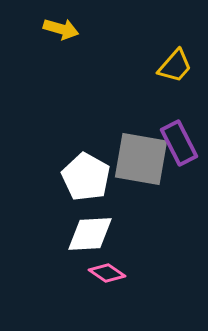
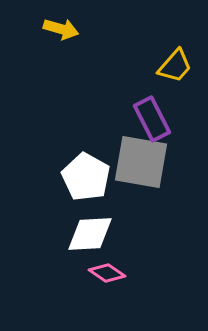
purple rectangle: moved 27 px left, 24 px up
gray square: moved 3 px down
